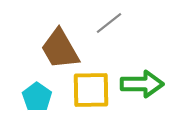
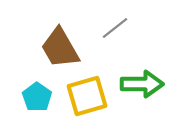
gray line: moved 6 px right, 5 px down
brown trapezoid: moved 1 px up
yellow square: moved 4 px left, 6 px down; rotated 15 degrees counterclockwise
